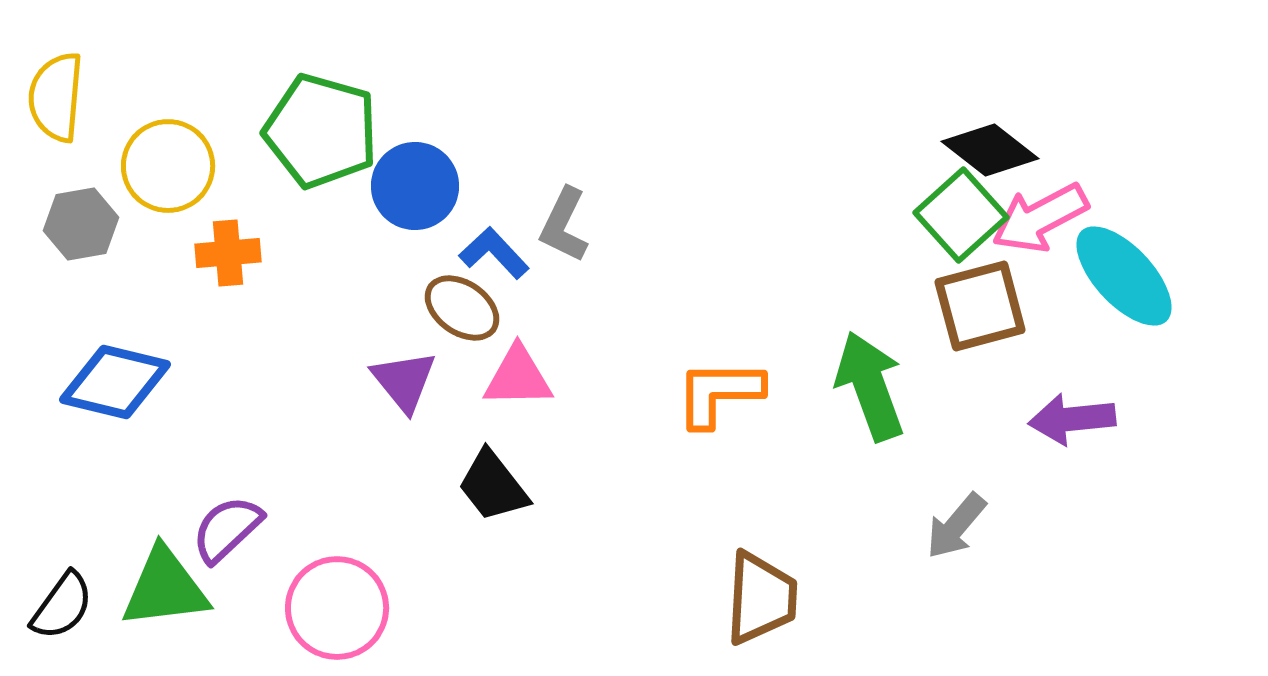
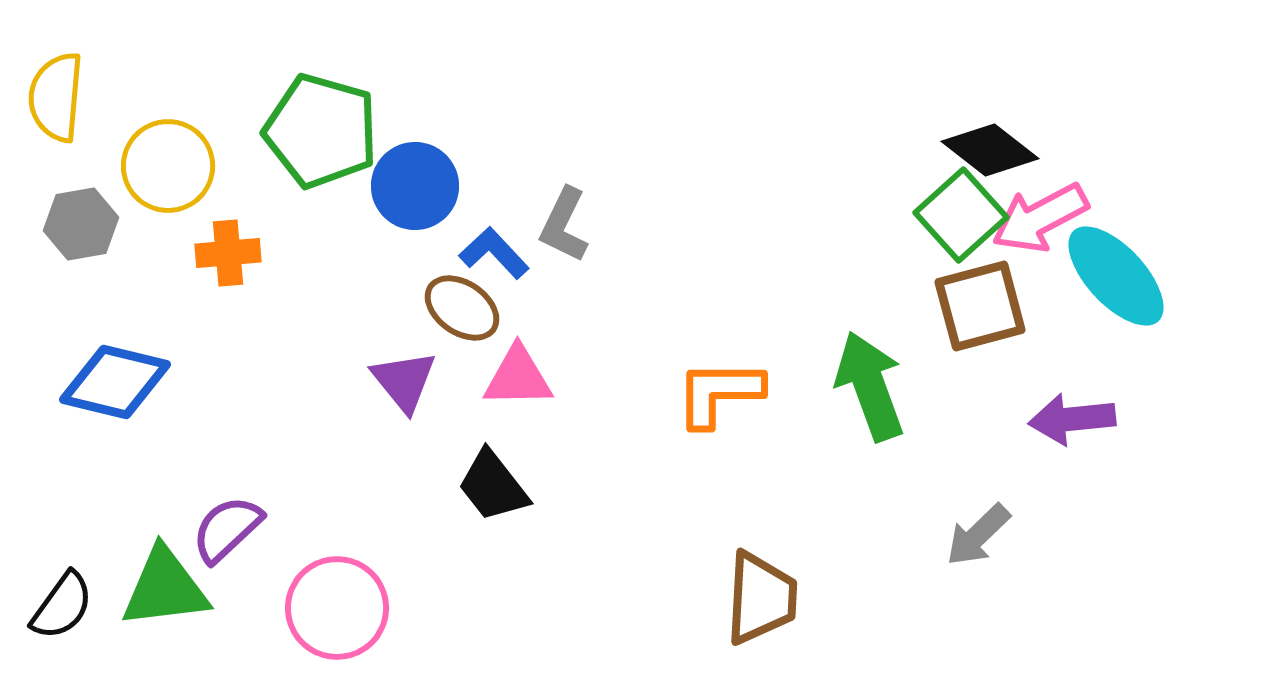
cyan ellipse: moved 8 px left
gray arrow: moved 22 px right, 9 px down; rotated 6 degrees clockwise
